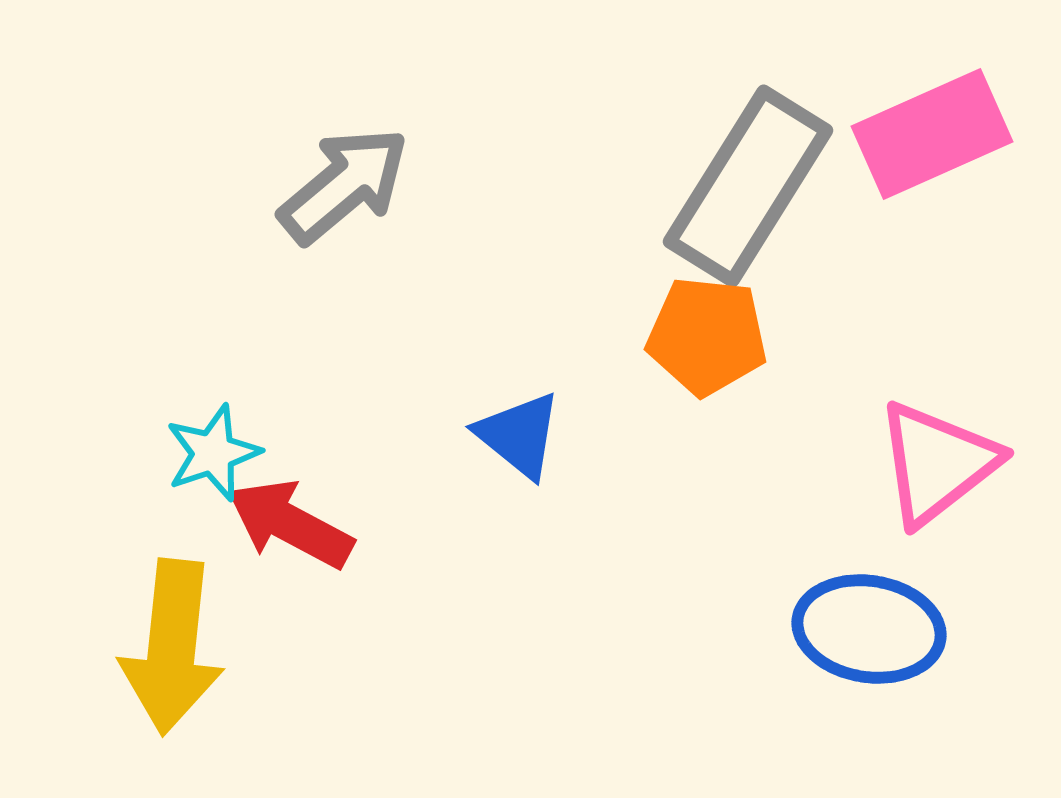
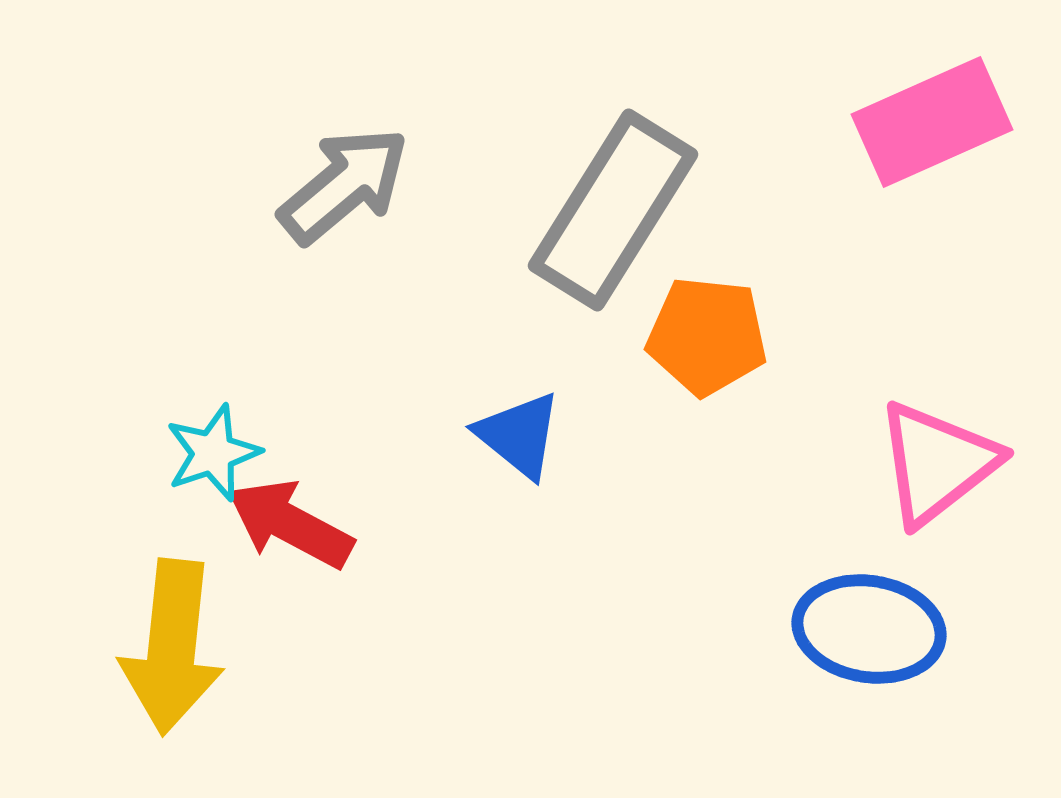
pink rectangle: moved 12 px up
gray rectangle: moved 135 px left, 24 px down
